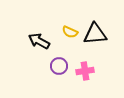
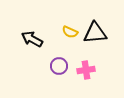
black triangle: moved 1 px up
black arrow: moved 7 px left, 2 px up
pink cross: moved 1 px right, 1 px up
